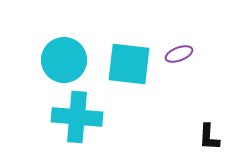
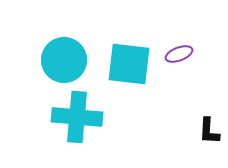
black L-shape: moved 6 px up
